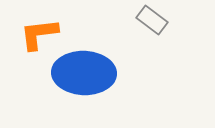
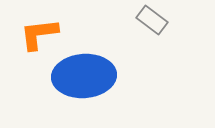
blue ellipse: moved 3 px down; rotated 6 degrees counterclockwise
